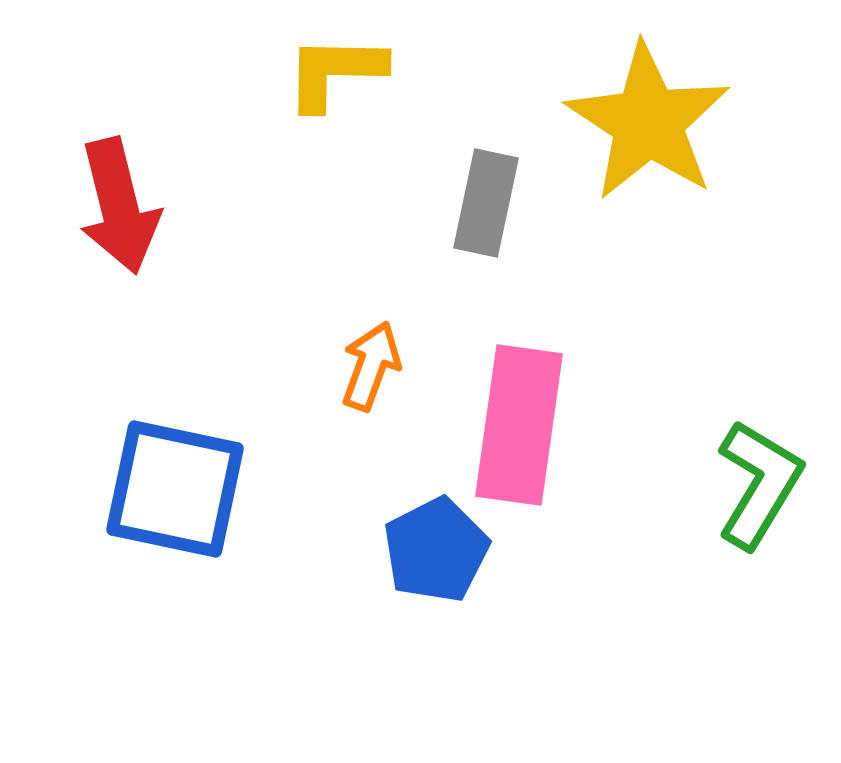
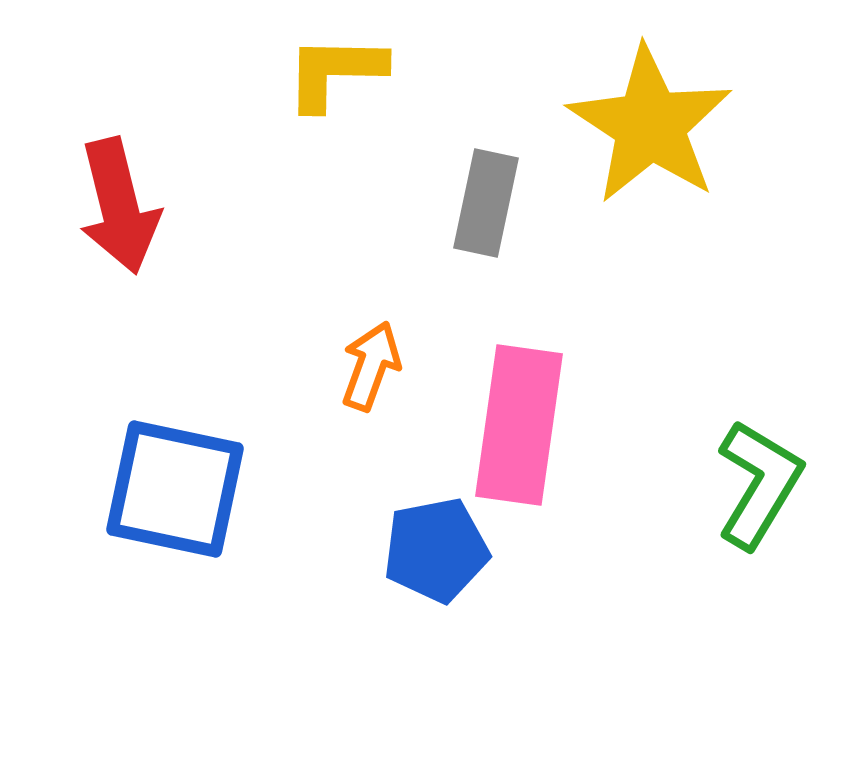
yellow star: moved 2 px right, 3 px down
blue pentagon: rotated 16 degrees clockwise
